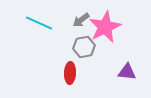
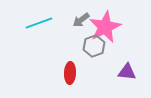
cyan line: rotated 44 degrees counterclockwise
gray hexagon: moved 10 px right, 1 px up; rotated 10 degrees counterclockwise
